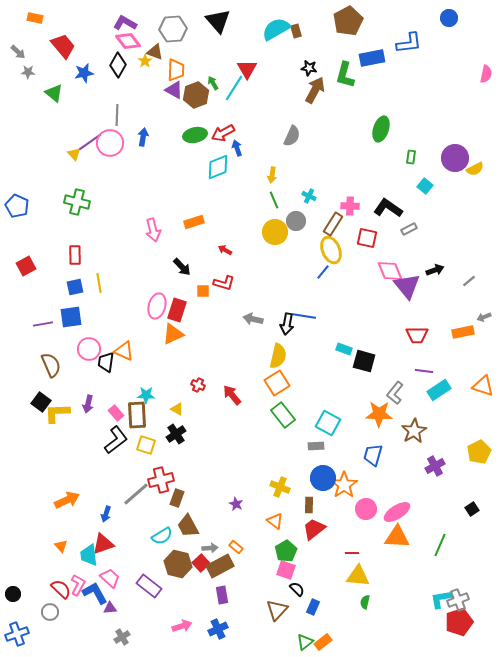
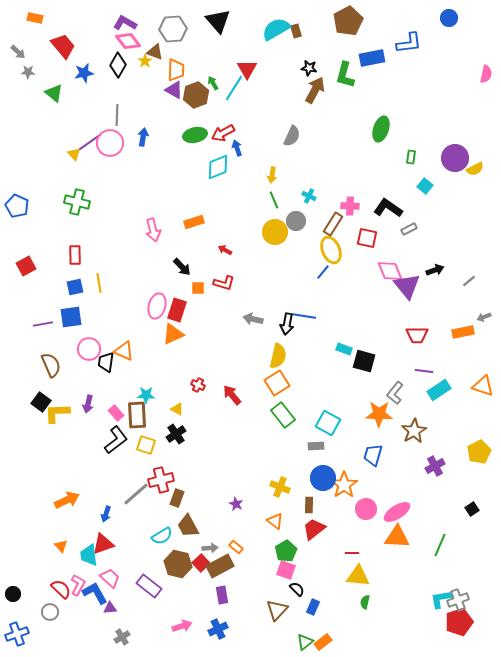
orange square at (203, 291): moved 5 px left, 3 px up
